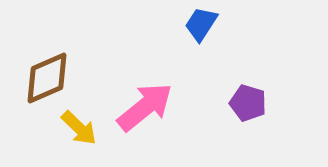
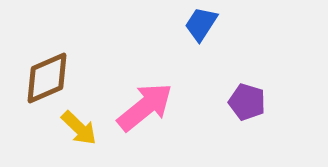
purple pentagon: moved 1 px left, 1 px up
